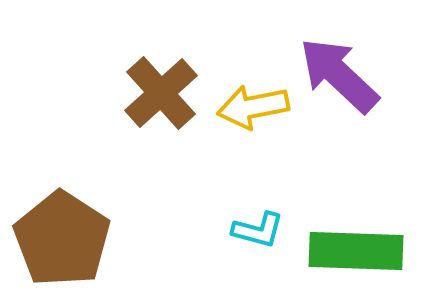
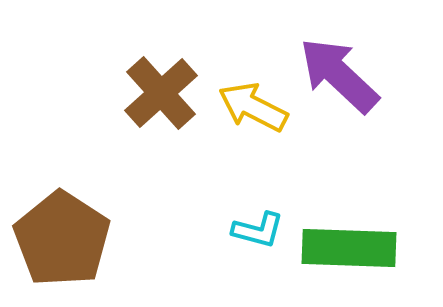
yellow arrow: rotated 38 degrees clockwise
green rectangle: moved 7 px left, 3 px up
